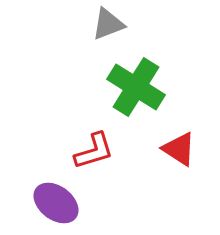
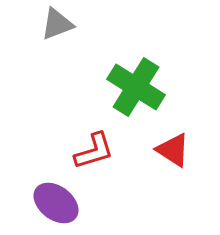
gray triangle: moved 51 px left
red triangle: moved 6 px left, 1 px down
